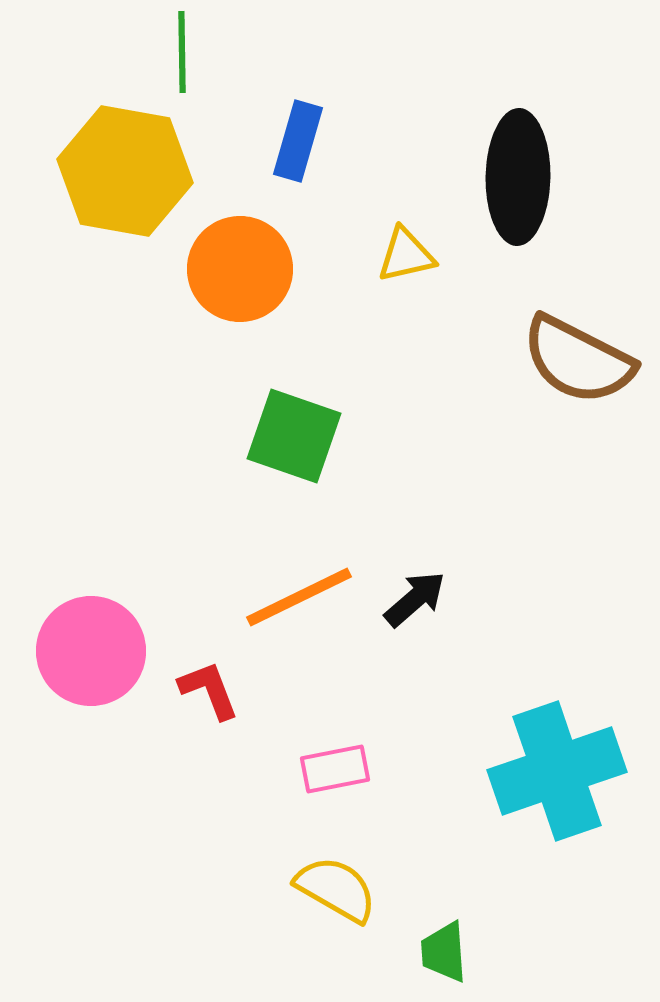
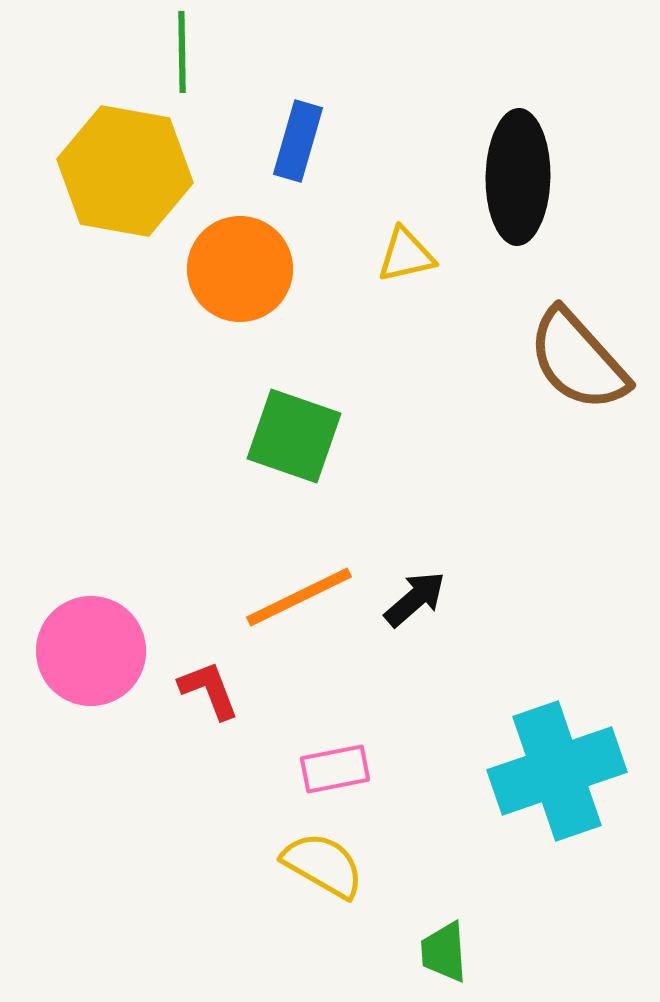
brown semicircle: rotated 21 degrees clockwise
yellow semicircle: moved 13 px left, 24 px up
